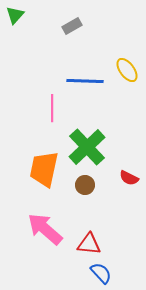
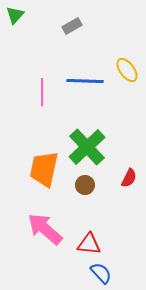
pink line: moved 10 px left, 16 px up
red semicircle: rotated 90 degrees counterclockwise
